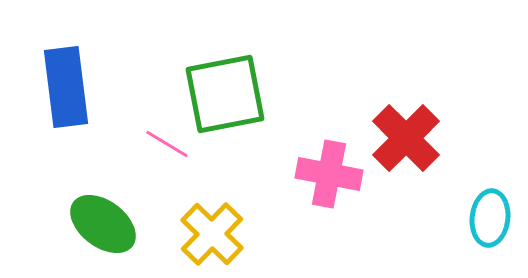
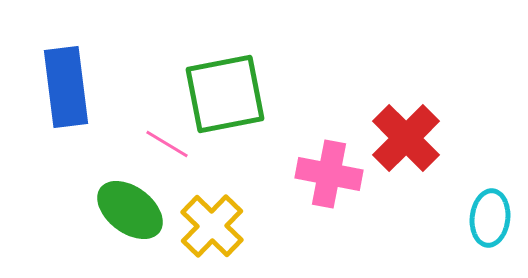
green ellipse: moved 27 px right, 14 px up
yellow cross: moved 8 px up
